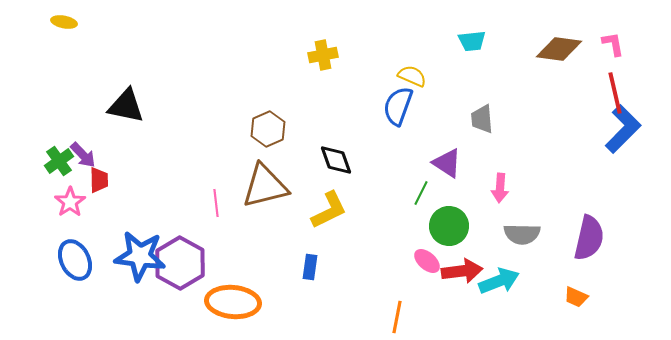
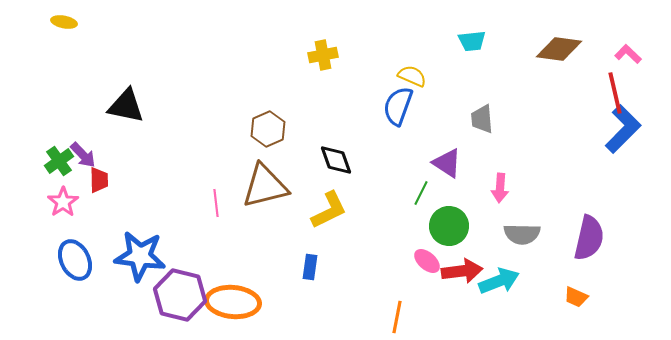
pink L-shape: moved 15 px right, 10 px down; rotated 36 degrees counterclockwise
pink star: moved 7 px left
purple hexagon: moved 32 px down; rotated 15 degrees counterclockwise
